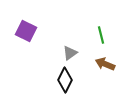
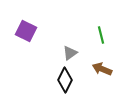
brown arrow: moved 3 px left, 5 px down
